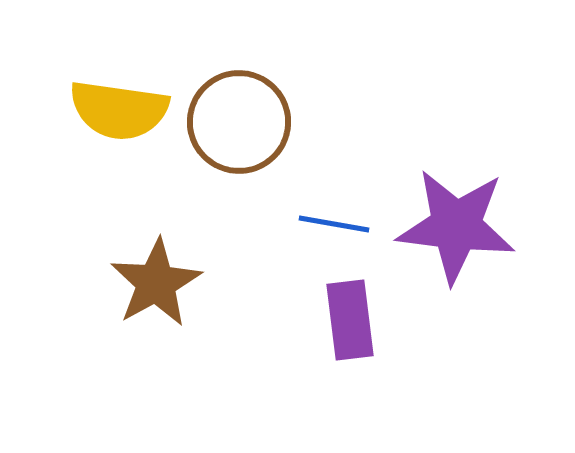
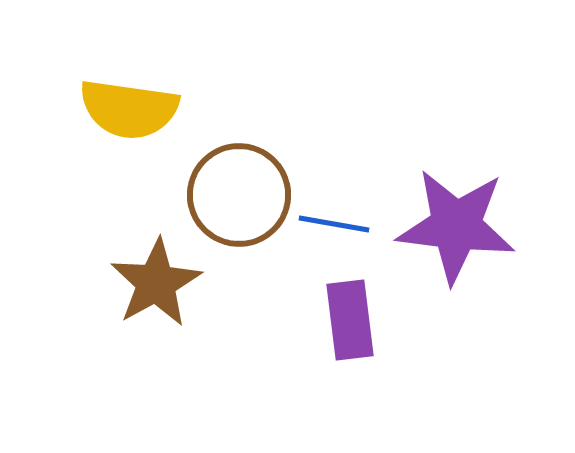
yellow semicircle: moved 10 px right, 1 px up
brown circle: moved 73 px down
